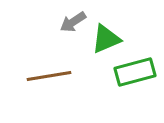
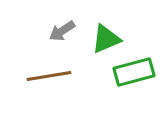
gray arrow: moved 11 px left, 9 px down
green rectangle: moved 1 px left
